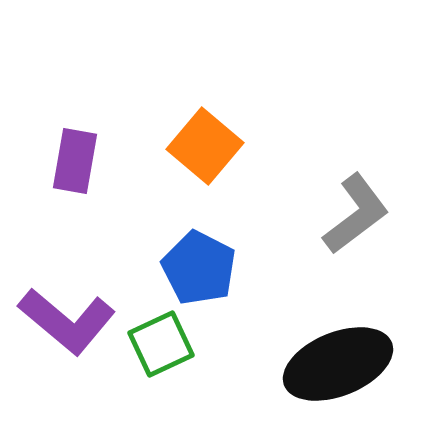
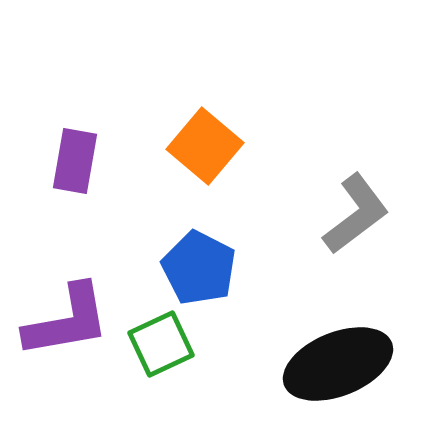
purple L-shape: rotated 50 degrees counterclockwise
